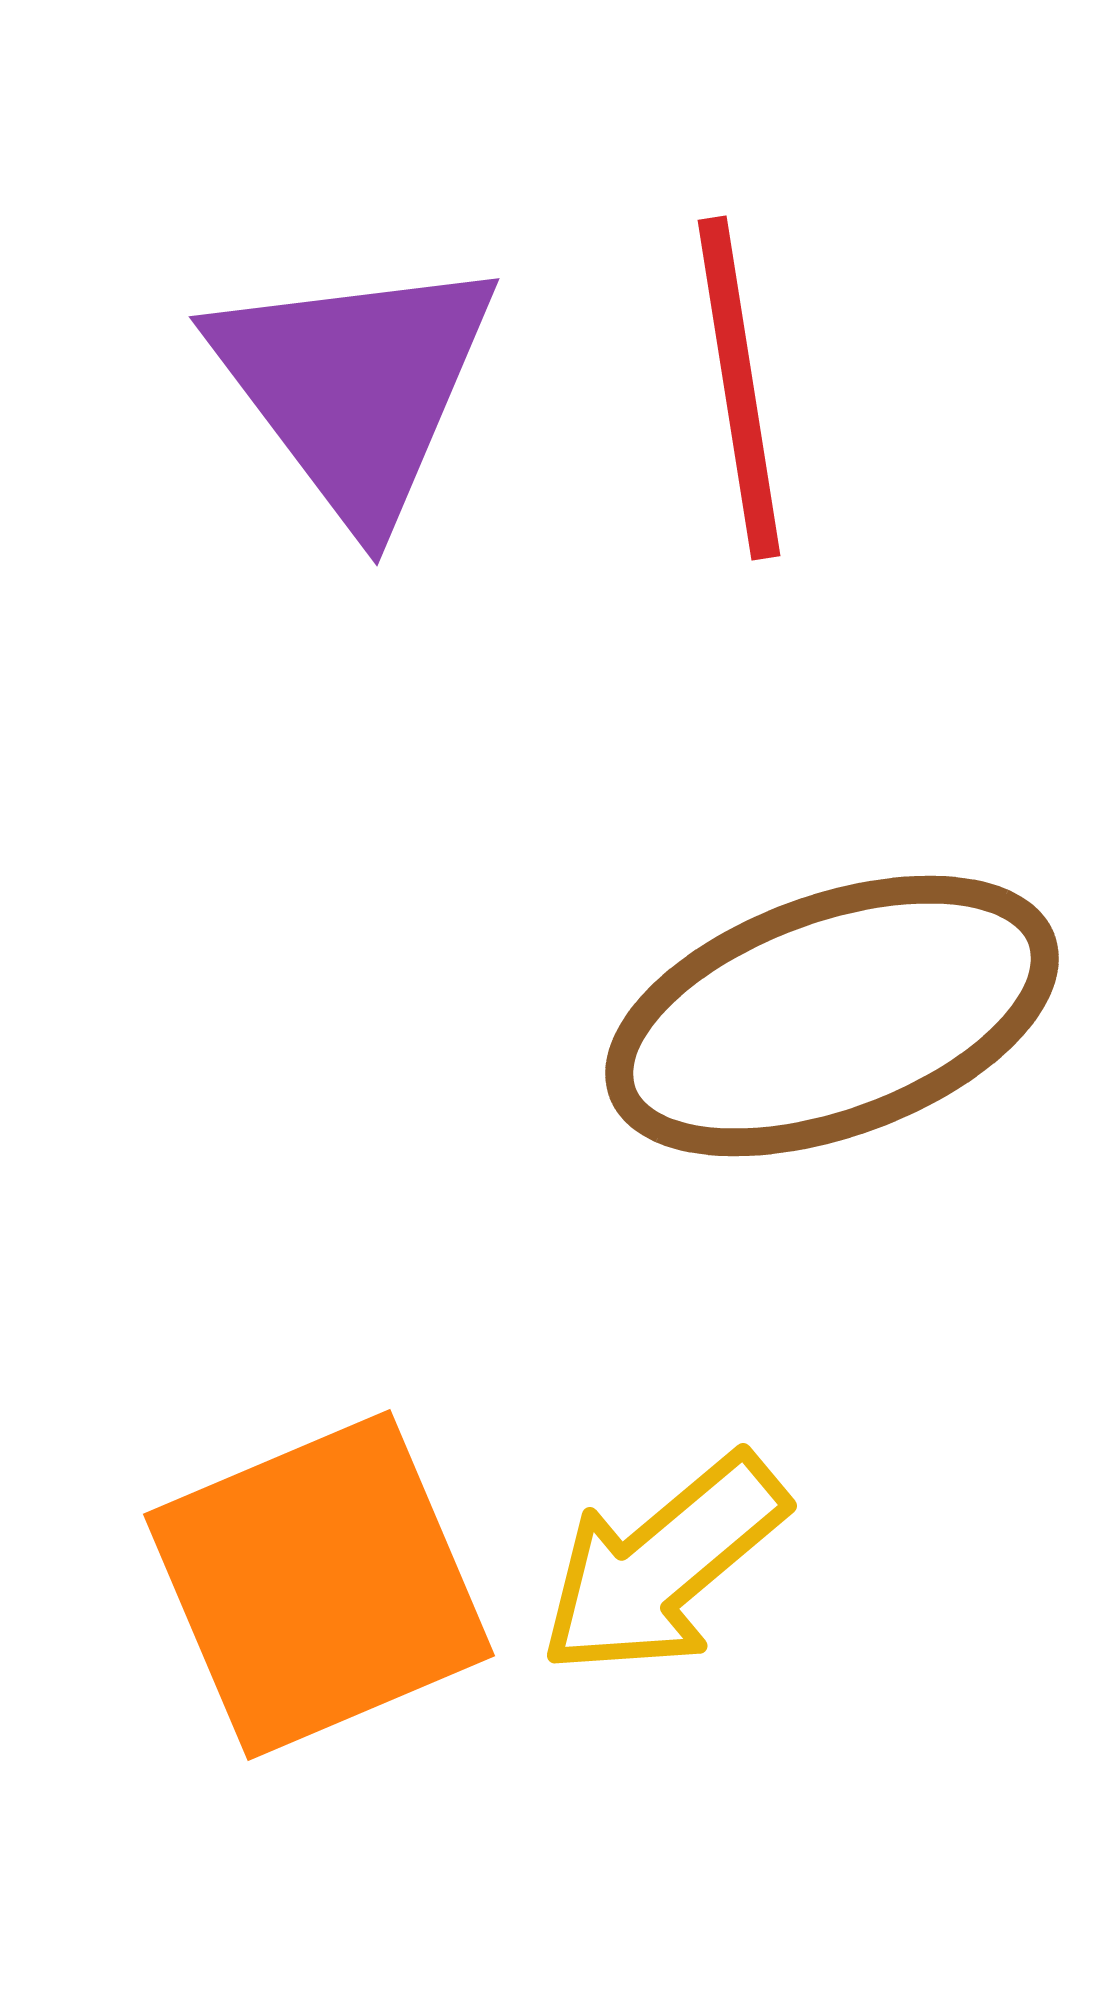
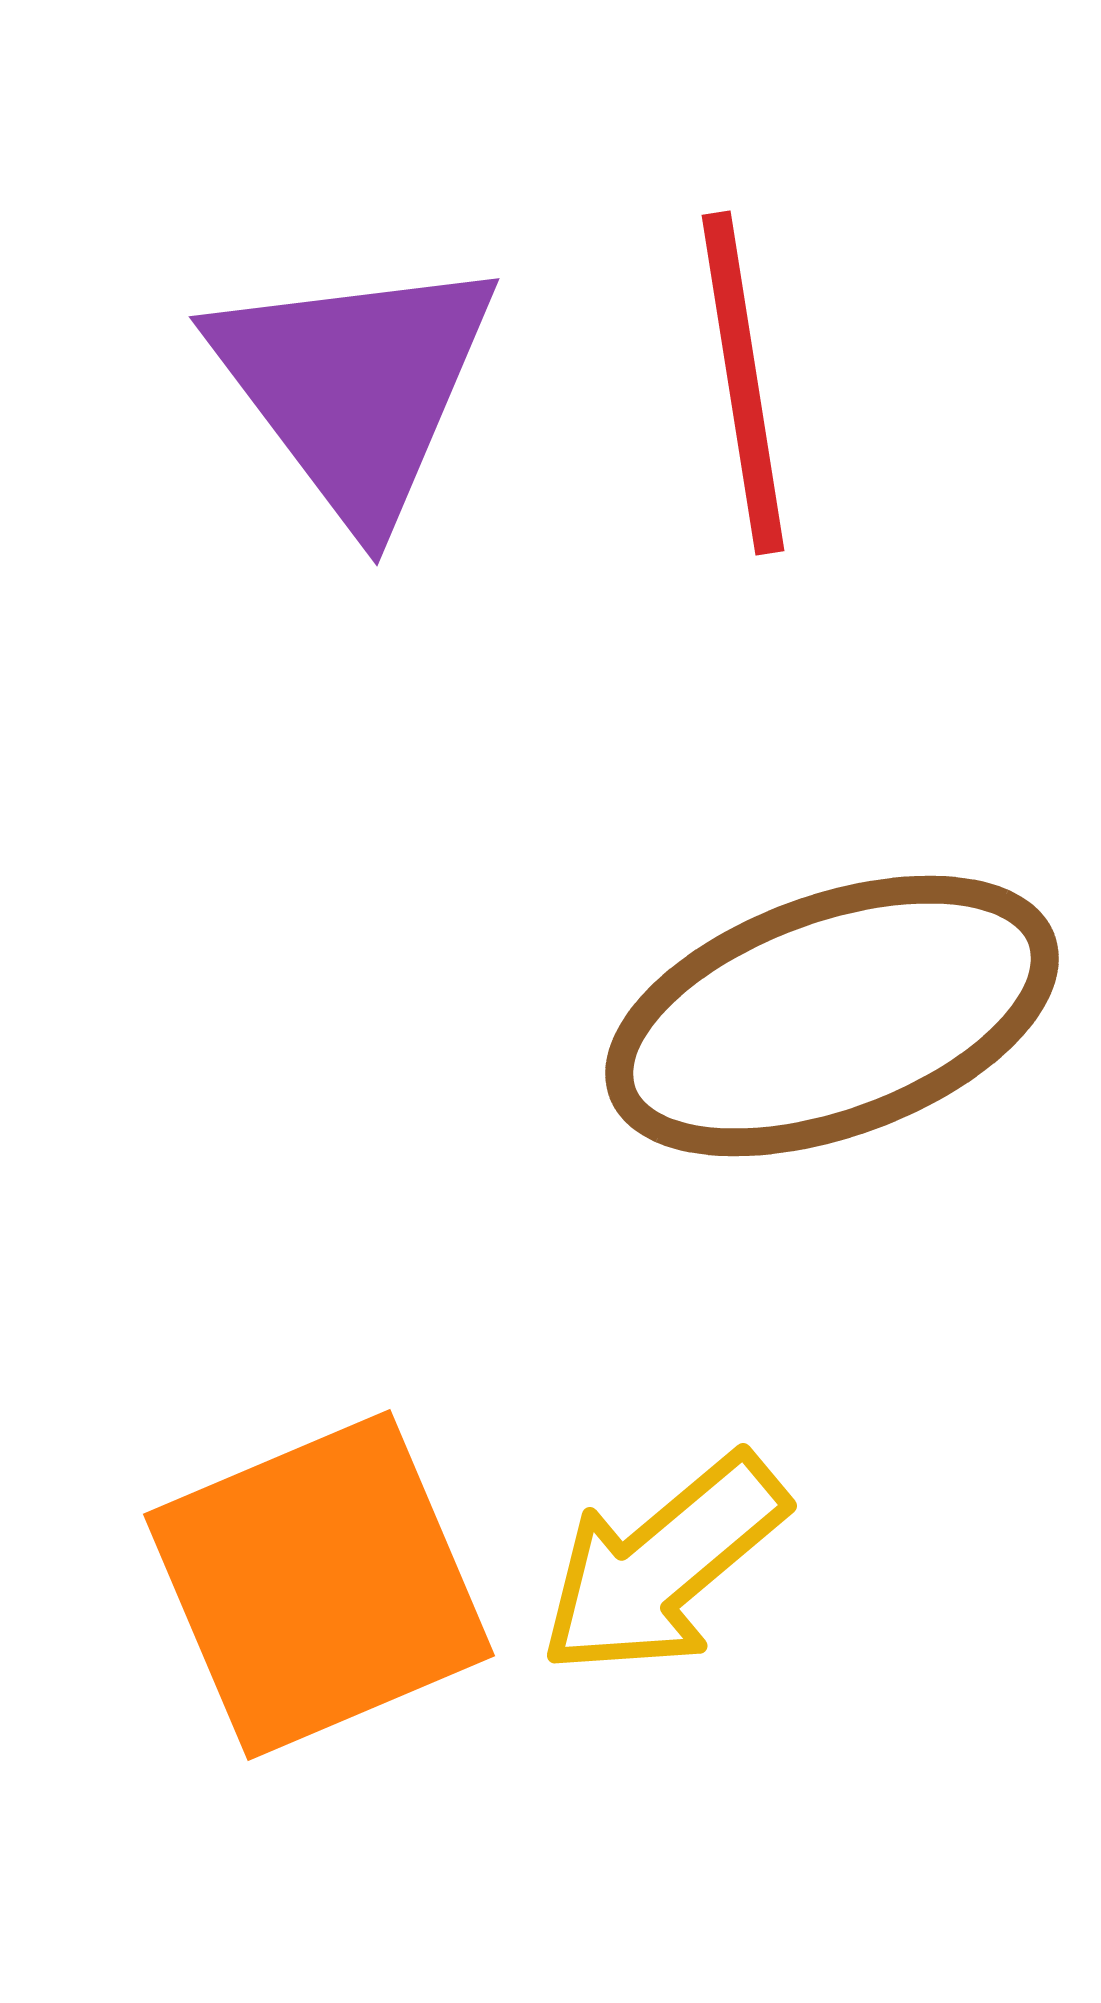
red line: moved 4 px right, 5 px up
